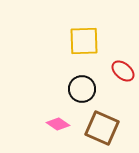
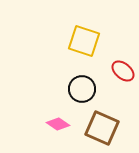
yellow square: rotated 20 degrees clockwise
